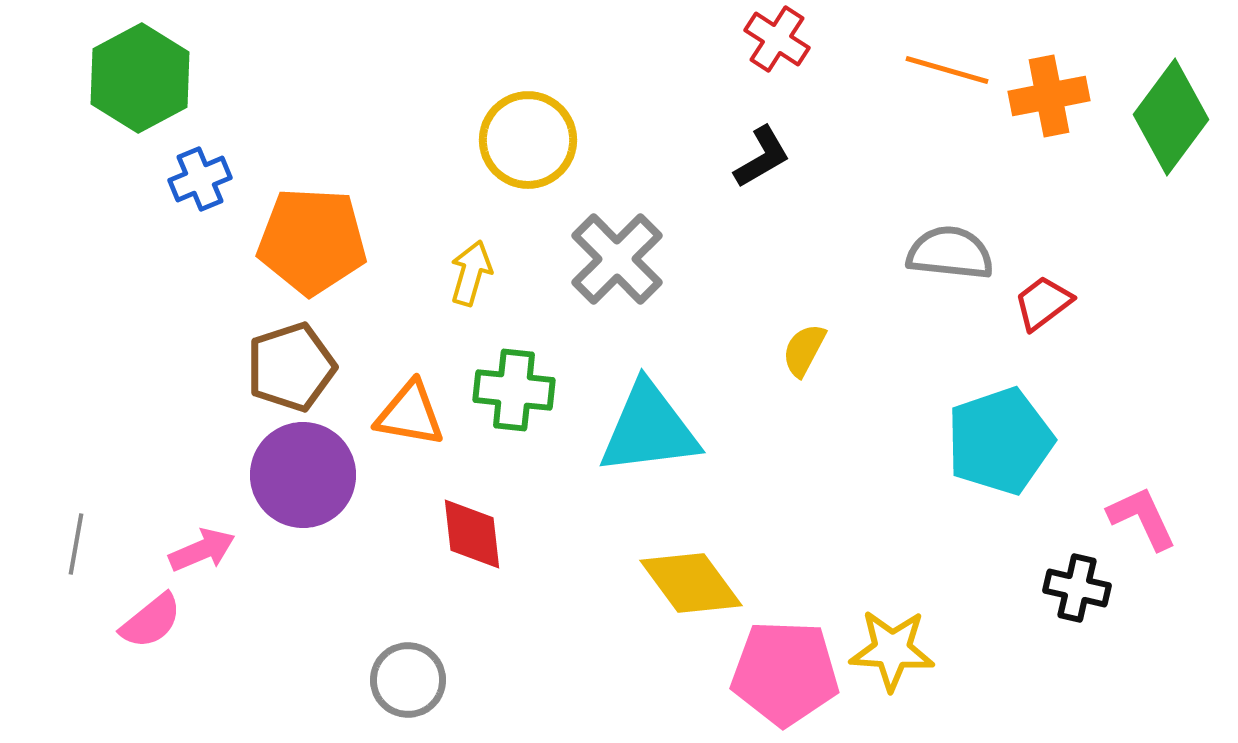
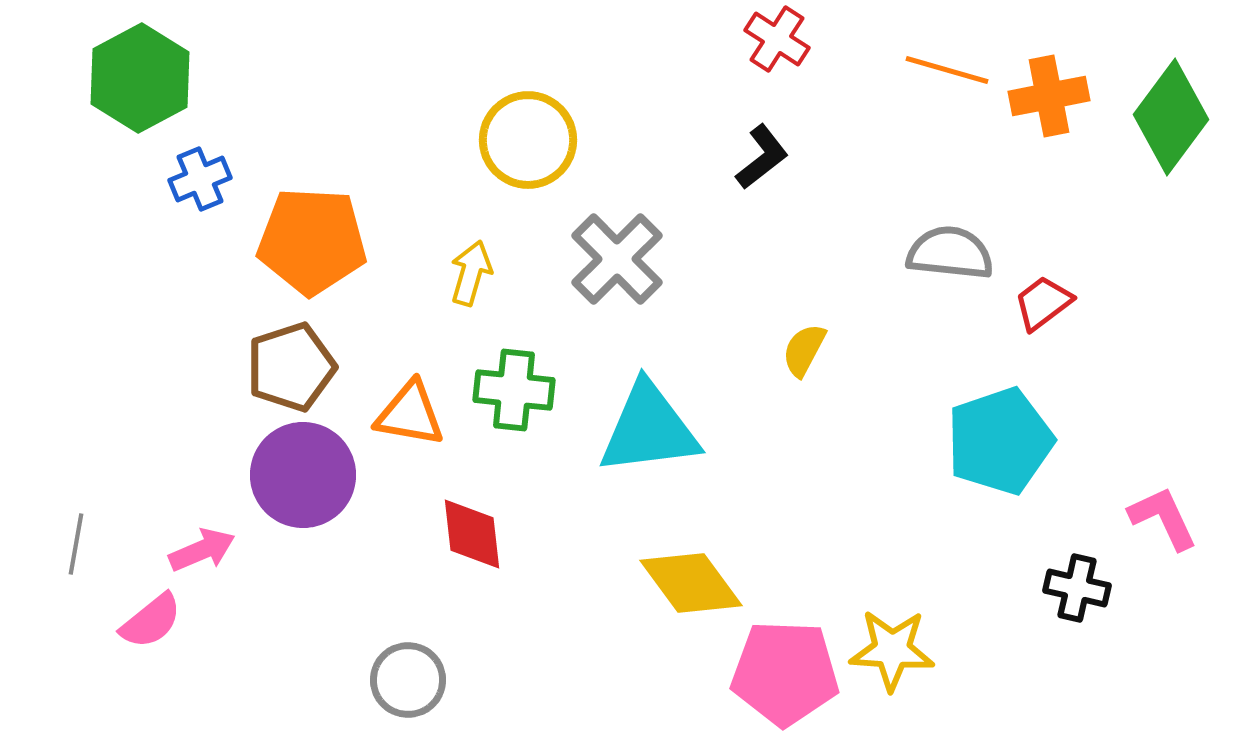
black L-shape: rotated 8 degrees counterclockwise
pink L-shape: moved 21 px right
